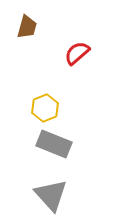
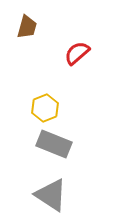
gray triangle: rotated 15 degrees counterclockwise
